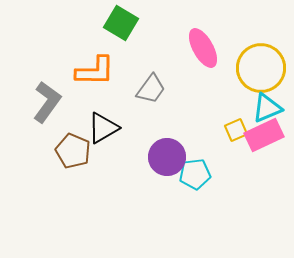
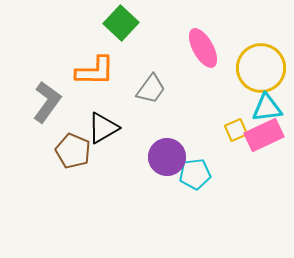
green square: rotated 12 degrees clockwise
cyan triangle: rotated 16 degrees clockwise
